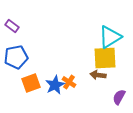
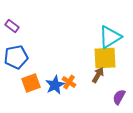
brown arrow: rotated 112 degrees clockwise
